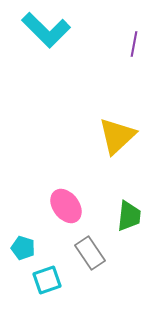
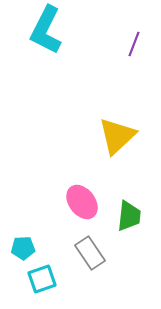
cyan L-shape: rotated 72 degrees clockwise
purple line: rotated 10 degrees clockwise
pink ellipse: moved 16 px right, 4 px up
cyan pentagon: rotated 20 degrees counterclockwise
cyan square: moved 5 px left, 1 px up
